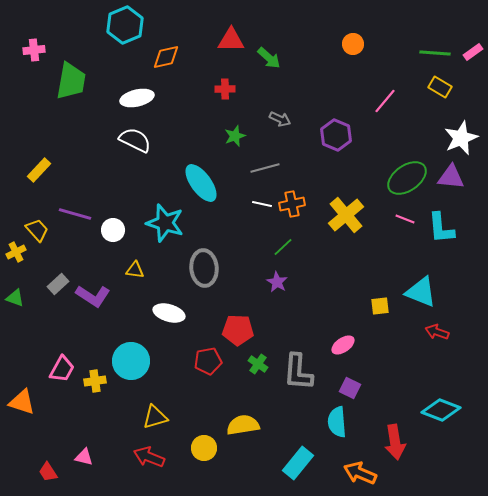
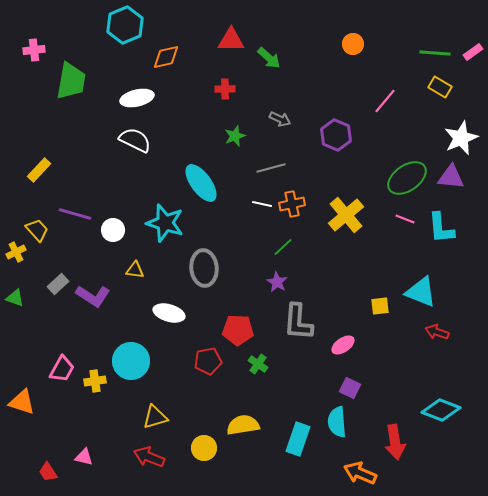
gray line at (265, 168): moved 6 px right
gray L-shape at (298, 372): moved 50 px up
cyan rectangle at (298, 463): moved 24 px up; rotated 20 degrees counterclockwise
